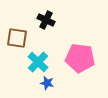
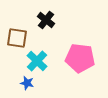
black cross: rotated 12 degrees clockwise
cyan cross: moved 1 px left, 1 px up
blue star: moved 20 px left
